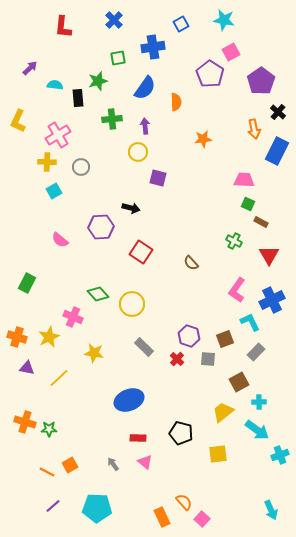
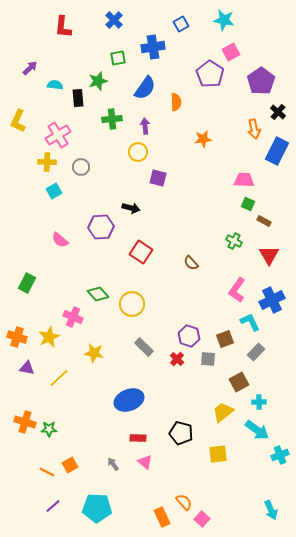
brown rectangle at (261, 222): moved 3 px right, 1 px up
